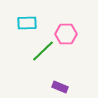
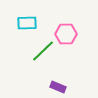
purple rectangle: moved 2 px left
